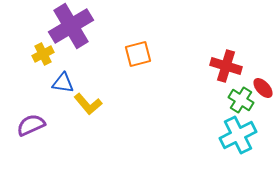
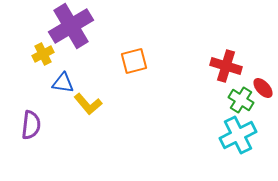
orange square: moved 4 px left, 7 px down
purple semicircle: rotated 120 degrees clockwise
